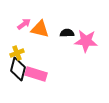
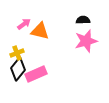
orange triangle: moved 2 px down
black semicircle: moved 16 px right, 13 px up
pink star: rotated 20 degrees counterclockwise
black diamond: rotated 25 degrees clockwise
pink rectangle: rotated 40 degrees counterclockwise
